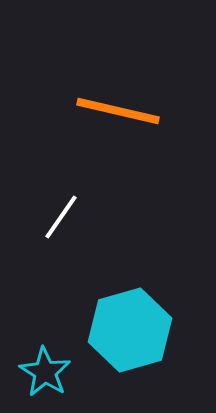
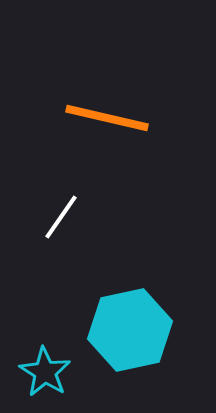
orange line: moved 11 px left, 7 px down
cyan hexagon: rotated 4 degrees clockwise
